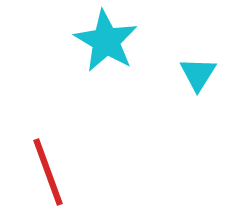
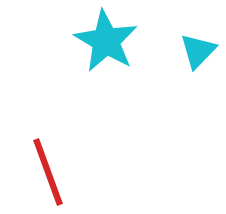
cyan triangle: moved 23 px up; rotated 12 degrees clockwise
